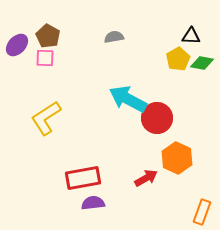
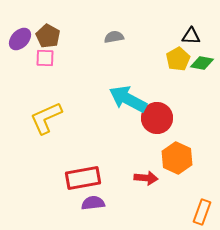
purple ellipse: moved 3 px right, 6 px up
yellow L-shape: rotated 9 degrees clockwise
red arrow: rotated 35 degrees clockwise
